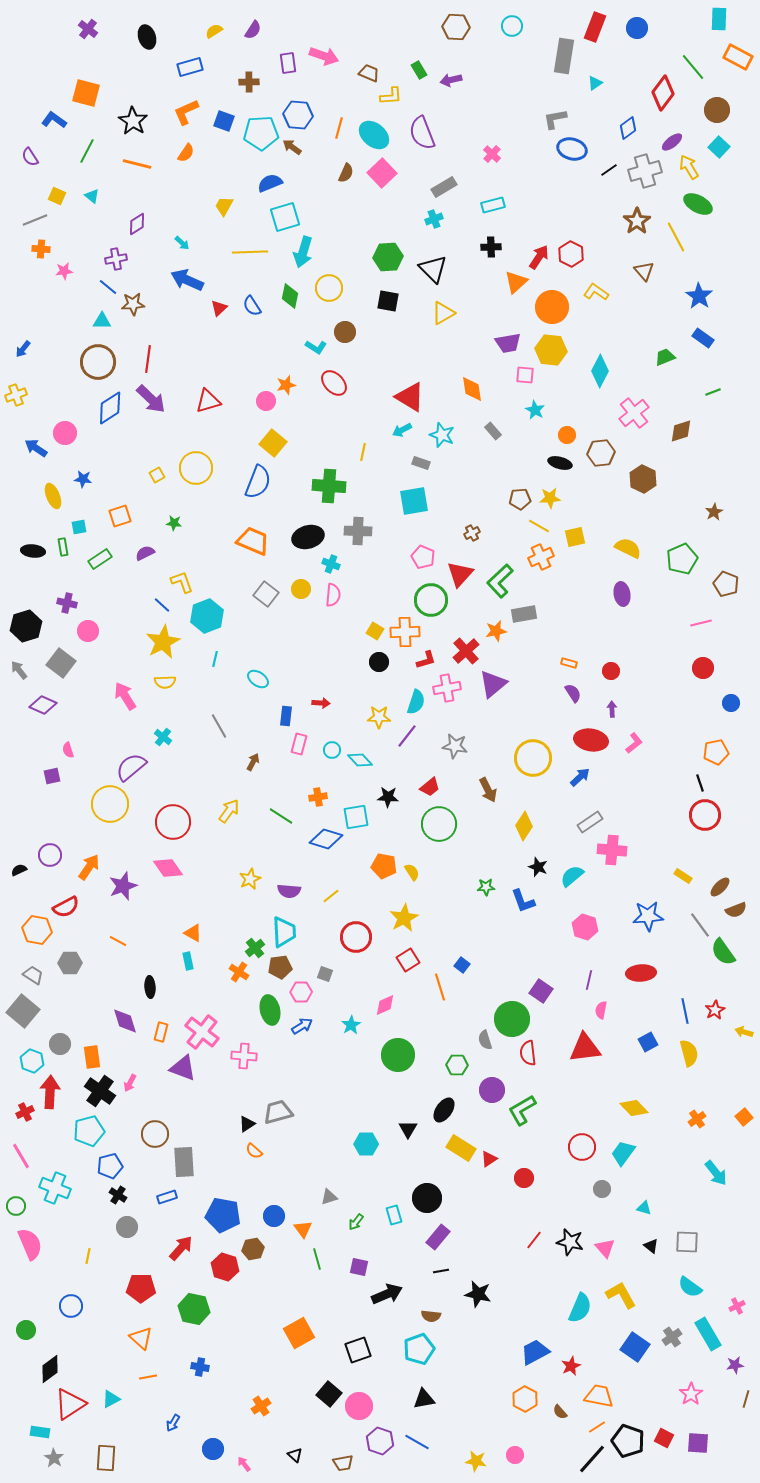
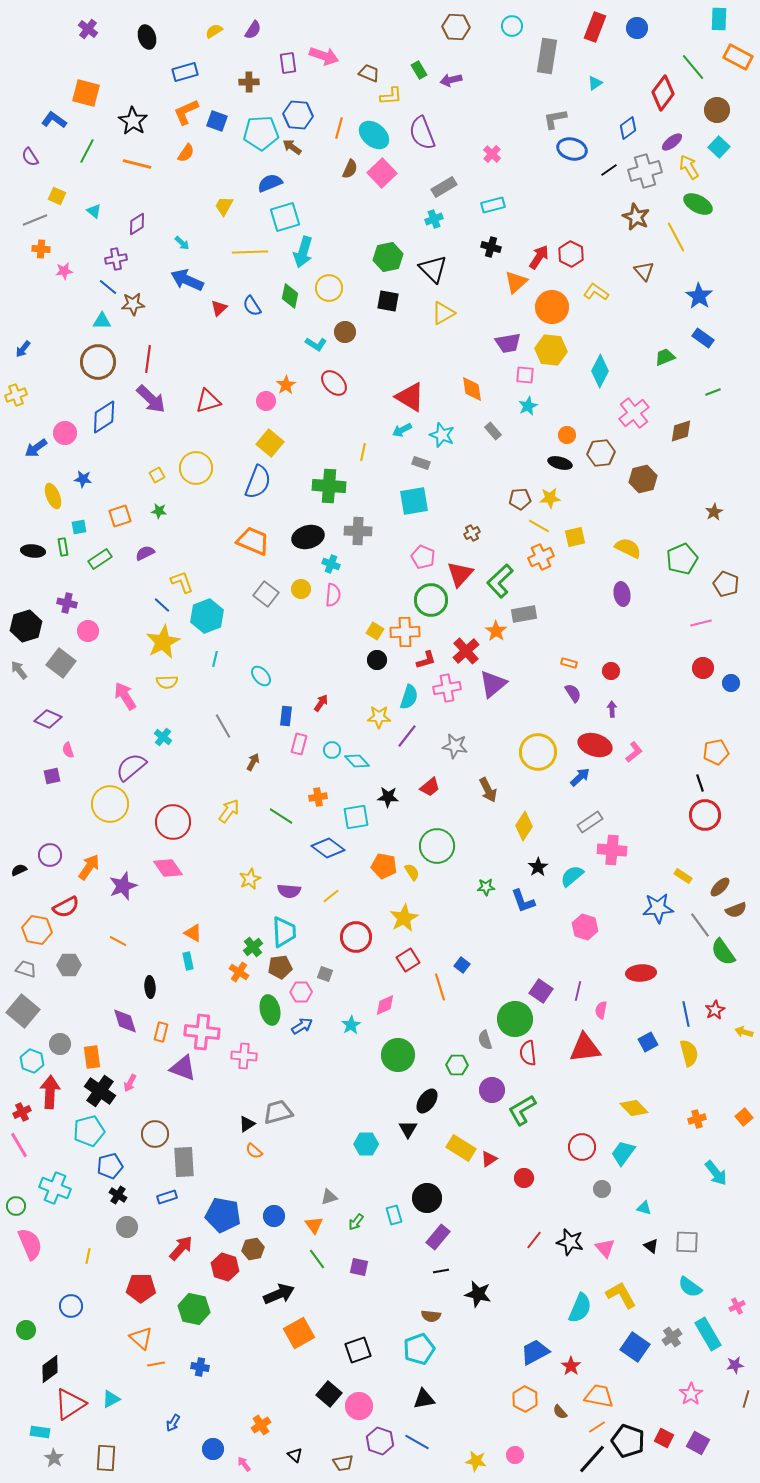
gray rectangle at (564, 56): moved 17 px left
blue rectangle at (190, 67): moved 5 px left, 5 px down
blue square at (224, 121): moved 7 px left
brown semicircle at (346, 173): moved 4 px right, 4 px up
cyan triangle at (92, 196): moved 2 px right, 15 px down
brown star at (637, 221): moved 1 px left, 4 px up; rotated 12 degrees counterclockwise
black cross at (491, 247): rotated 18 degrees clockwise
green hexagon at (388, 257): rotated 8 degrees counterclockwise
cyan L-shape at (316, 347): moved 3 px up
orange star at (286, 385): rotated 18 degrees counterclockwise
blue diamond at (110, 408): moved 6 px left, 9 px down
cyan star at (535, 410): moved 7 px left, 4 px up; rotated 18 degrees clockwise
yellow square at (273, 443): moved 3 px left
blue arrow at (36, 448): rotated 70 degrees counterclockwise
brown hexagon at (643, 479): rotated 20 degrees clockwise
green star at (174, 523): moved 15 px left, 12 px up
orange star at (496, 631): rotated 25 degrees counterclockwise
black circle at (379, 662): moved 2 px left, 2 px up
cyan ellipse at (258, 679): moved 3 px right, 3 px up; rotated 15 degrees clockwise
yellow semicircle at (165, 682): moved 2 px right
cyan semicircle at (416, 702): moved 7 px left, 5 px up
red arrow at (321, 703): rotated 60 degrees counterclockwise
blue circle at (731, 703): moved 20 px up
purple diamond at (43, 705): moved 5 px right, 14 px down
gray line at (219, 726): moved 4 px right
red ellipse at (591, 740): moved 4 px right, 5 px down; rotated 8 degrees clockwise
pink L-shape at (634, 743): moved 9 px down
yellow circle at (533, 758): moved 5 px right, 6 px up
cyan diamond at (360, 760): moved 3 px left, 1 px down
green circle at (439, 824): moved 2 px left, 22 px down
blue diamond at (326, 839): moved 2 px right, 9 px down; rotated 20 degrees clockwise
black star at (538, 867): rotated 18 degrees clockwise
blue star at (648, 916): moved 10 px right, 8 px up
green cross at (255, 948): moved 2 px left, 1 px up
gray hexagon at (70, 963): moved 1 px left, 2 px down
gray trapezoid at (33, 975): moved 7 px left, 6 px up; rotated 15 degrees counterclockwise
purple line at (589, 980): moved 11 px left, 11 px down
blue line at (685, 1011): moved 1 px right, 3 px down
green circle at (512, 1019): moved 3 px right
pink cross at (202, 1032): rotated 32 degrees counterclockwise
black ellipse at (444, 1110): moved 17 px left, 9 px up
red cross at (25, 1112): moved 3 px left
orange cross at (697, 1119): rotated 18 degrees clockwise
pink line at (21, 1156): moved 2 px left, 11 px up
orange triangle at (303, 1229): moved 11 px right, 4 px up
green line at (317, 1259): rotated 20 degrees counterclockwise
black arrow at (387, 1294): moved 108 px left
red star at (571, 1366): rotated 12 degrees counterclockwise
orange line at (148, 1377): moved 8 px right, 13 px up
orange cross at (261, 1406): moved 19 px down
purple square at (698, 1443): rotated 25 degrees clockwise
